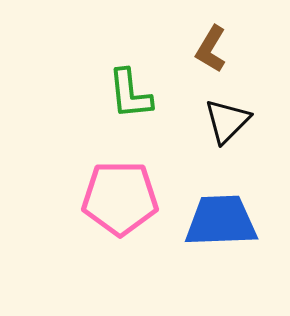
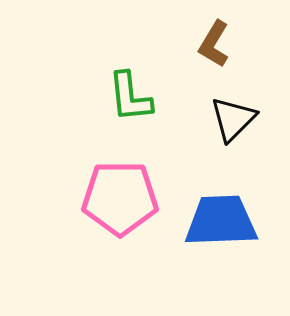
brown L-shape: moved 3 px right, 5 px up
green L-shape: moved 3 px down
black triangle: moved 6 px right, 2 px up
